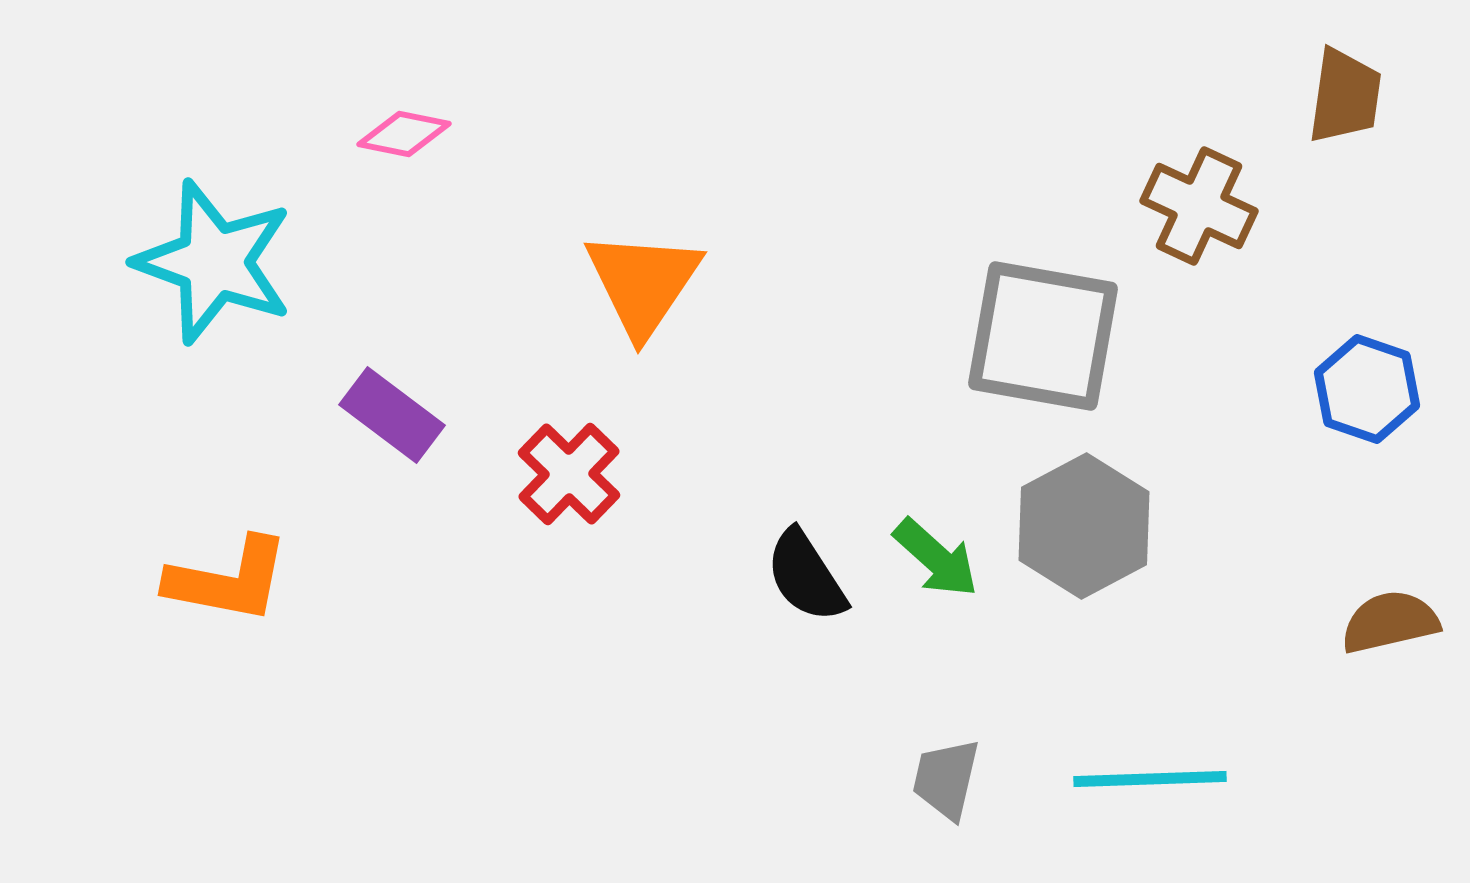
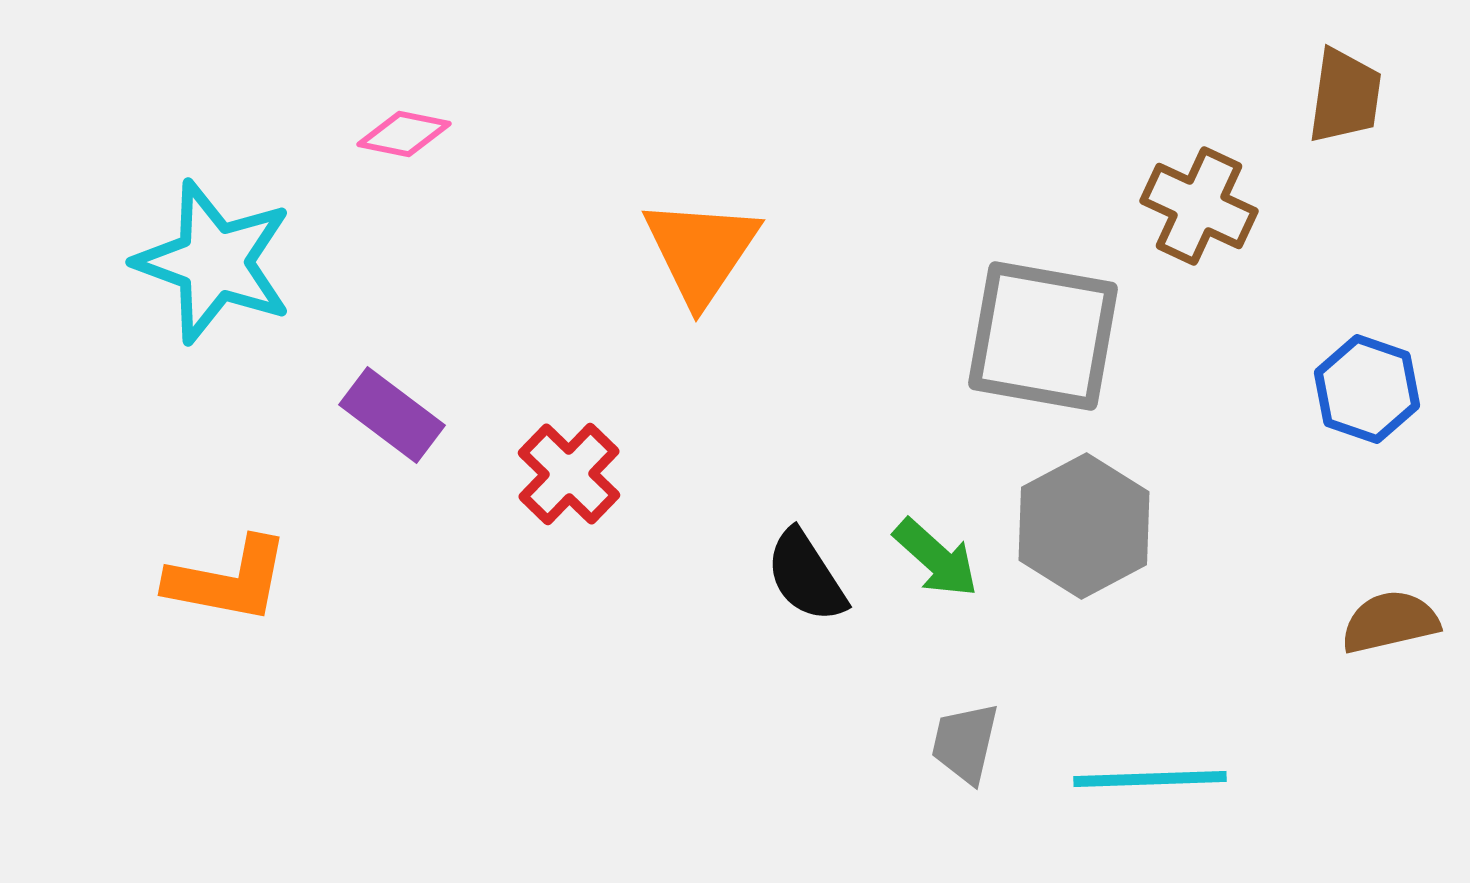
orange triangle: moved 58 px right, 32 px up
gray trapezoid: moved 19 px right, 36 px up
